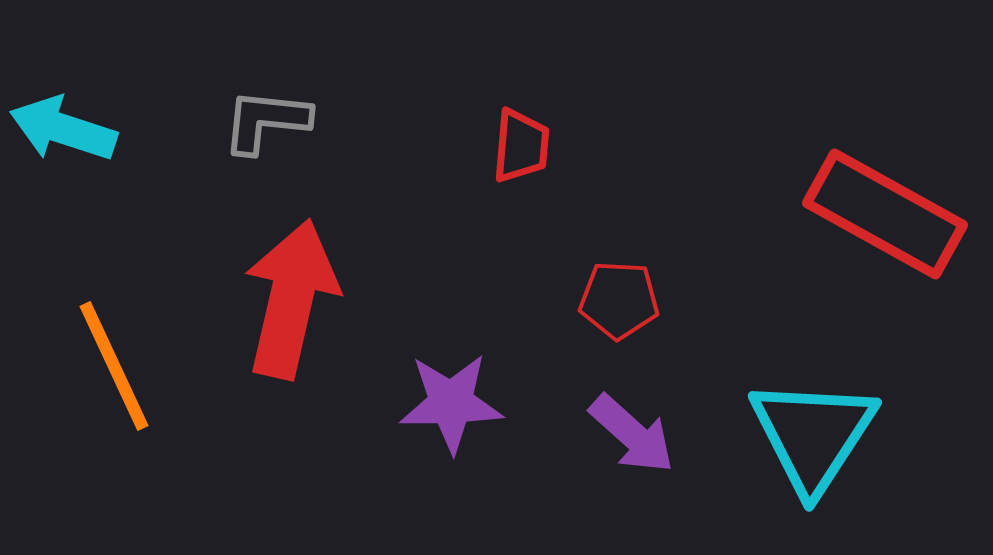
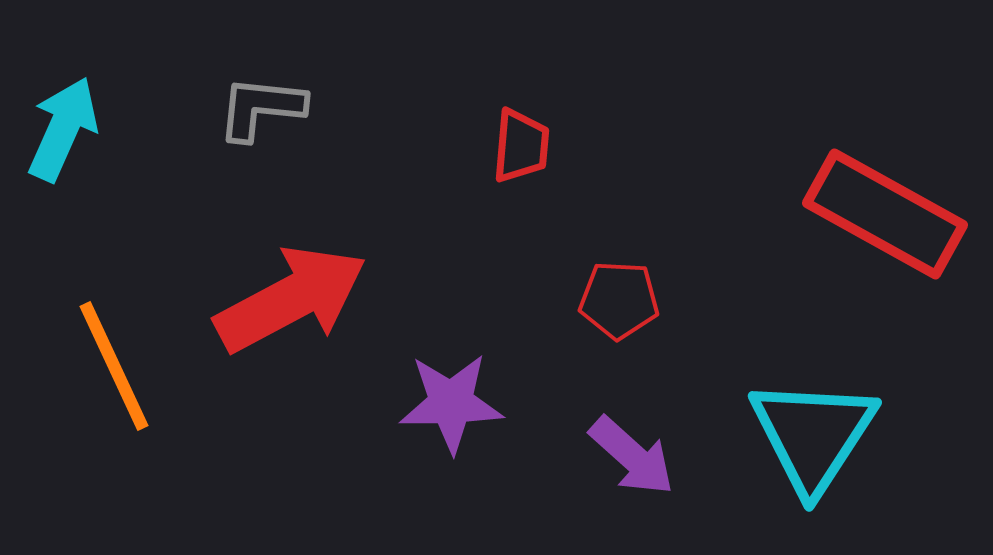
gray L-shape: moved 5 px left, 13 px up
cyan arrow: rotated 96 degrees clockwise
red arrow: rotated 49 degrees clockwise
purple arrow: moved 22 px down
